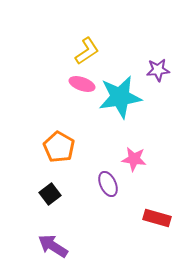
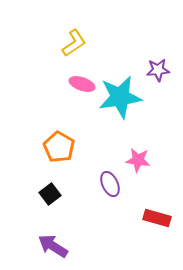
yellow L-shape: moved 13 px left, 8 px up
pink star: moved 4 px right, 1 px down
purple ellipse: moved 2 px right
